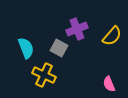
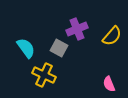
cyan semicircle: rotated 15 degrees counterclockwise
